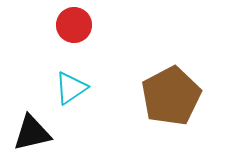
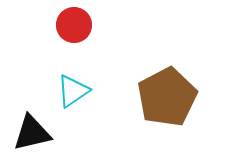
cyan triangle: moved 2 px right, 3 px down
brown pentagon: moved 4 px left, 1 px down
